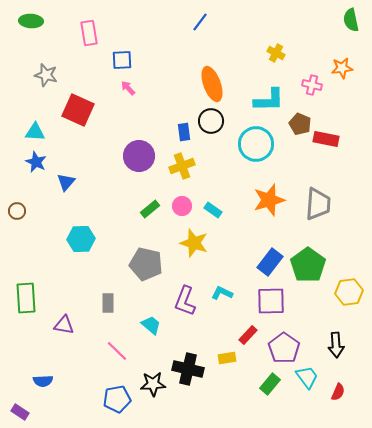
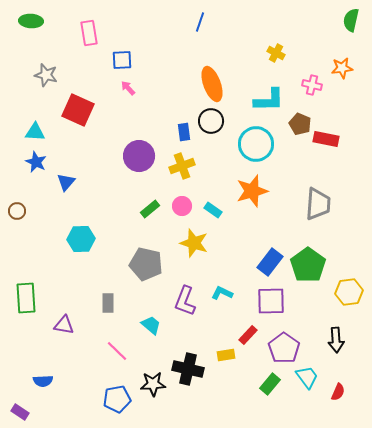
green semicircle at (351, 20): rotated 25 degrees clockwise
blue line at (200, 22): rotated 18 degrees counterclockwise
orange star at (269, 200): moved 17 px left, 9 px up
black arrow at (336, 345): moved 5 px up
yellow rectangle at (227, 358): moved 1 px left, 3 px up
